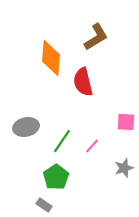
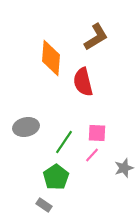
pink square: moved 29 px left, 11 px down
green line: moved 2 px right, 1 px down
pink line: moved 9 px down
